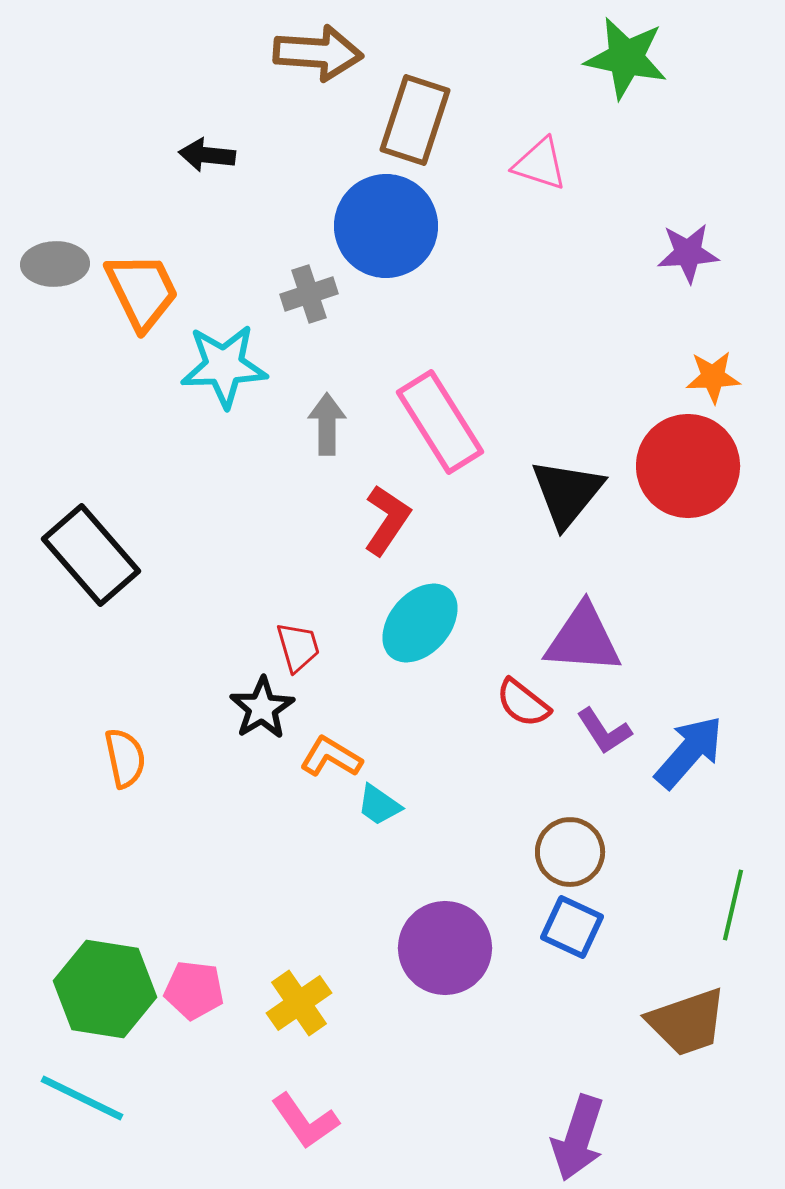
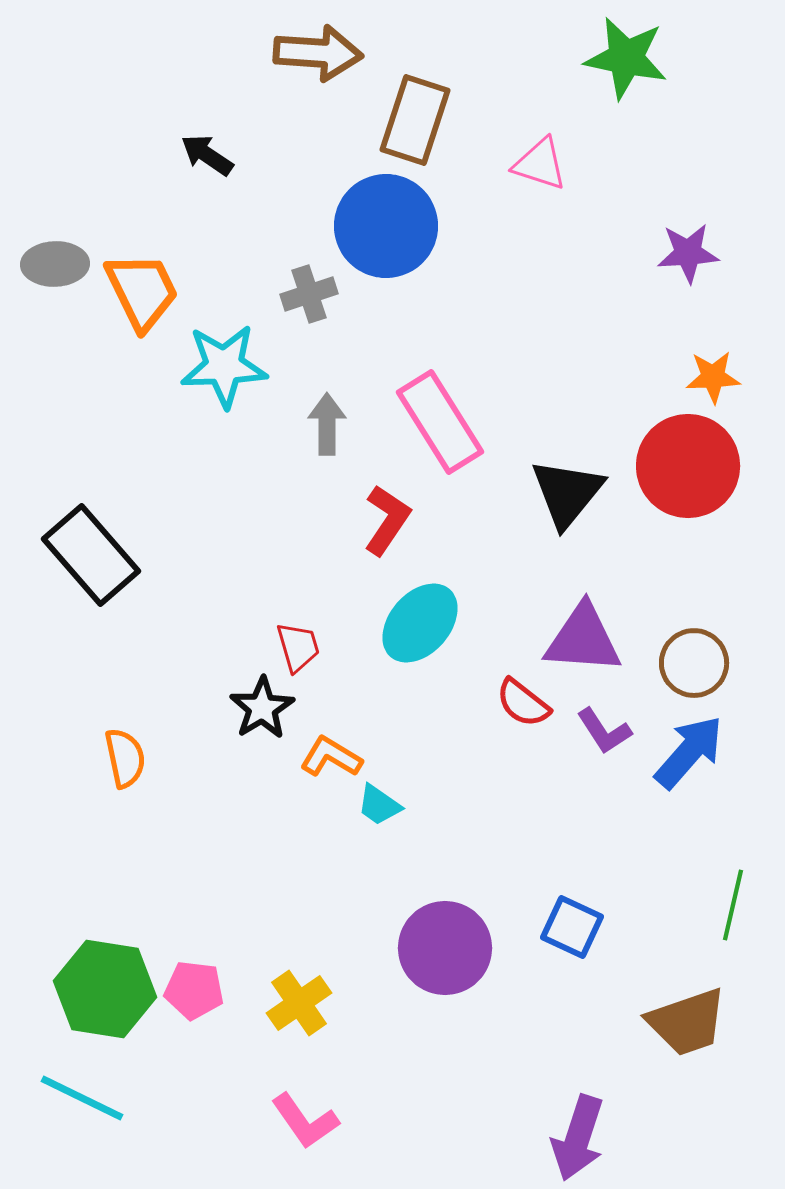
black arrow: rotated 28 degrees clockwise
brown circle: moved 124 px right, 189 px up
